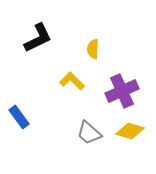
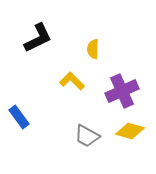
gray trapezoid: moved 2 px left, 3 px down; rotated 12 degrees counterclockwise
